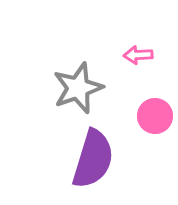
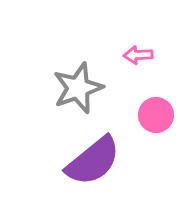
pink circle: moved 1 px right, 1 px up
purple semicircle: moved 2 px down; rotated 34 degrees clockwise
